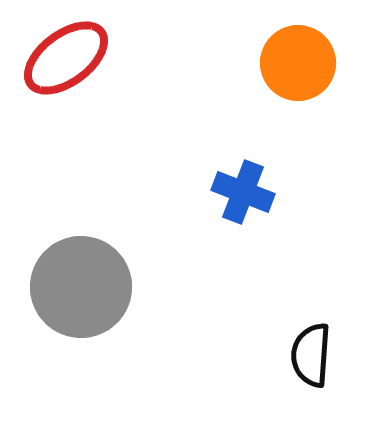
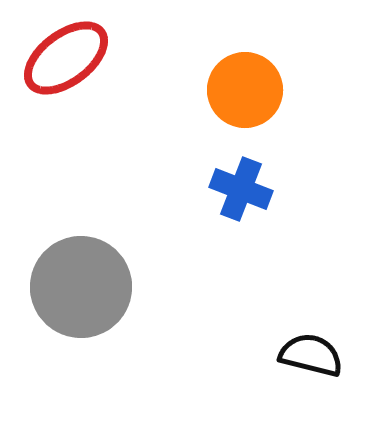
orange circle: moved 53 px left, 27 px down
blue cross: moved 2 px left, 3 px up
black semicircle: rotated 100 degrees clockwise
